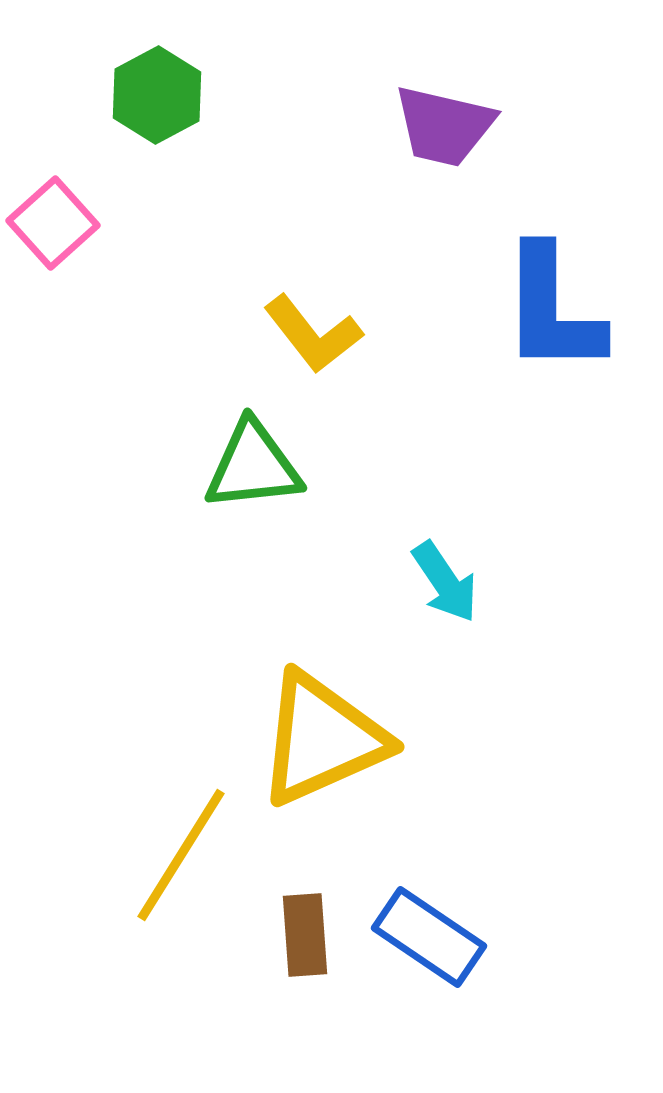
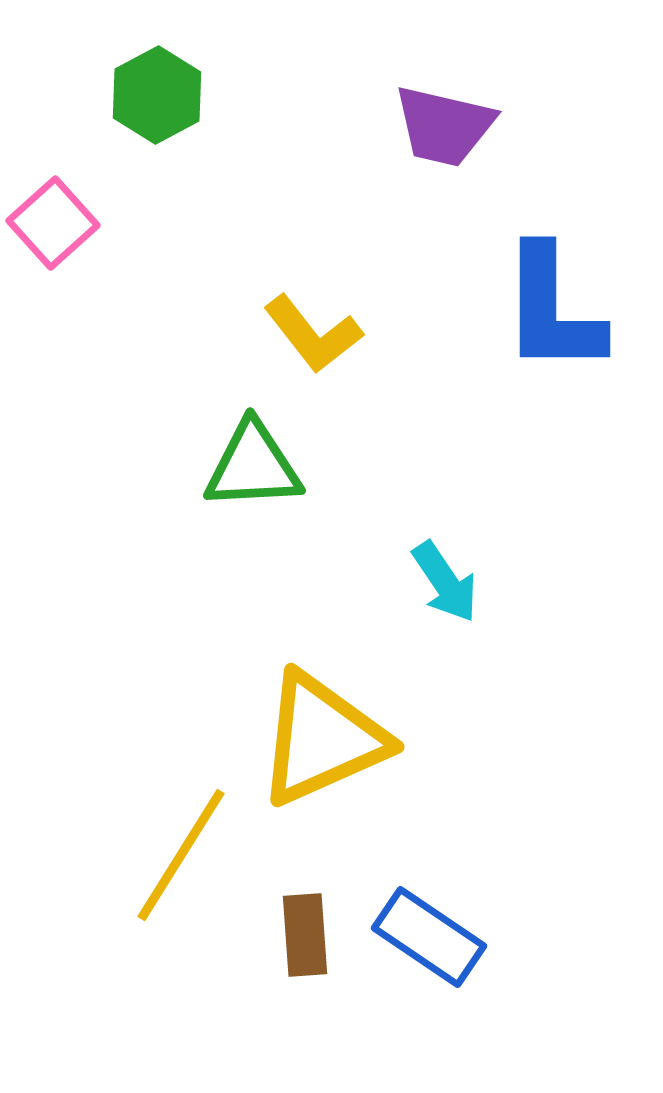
green triangle: rotated 3 degrees clockwise
